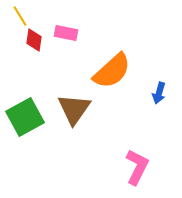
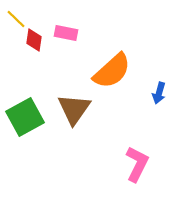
yellow line: moved 4 px left, 3 px down; rotated 15 degrees counterclockwise
pink L-shape: moved 3 px up
